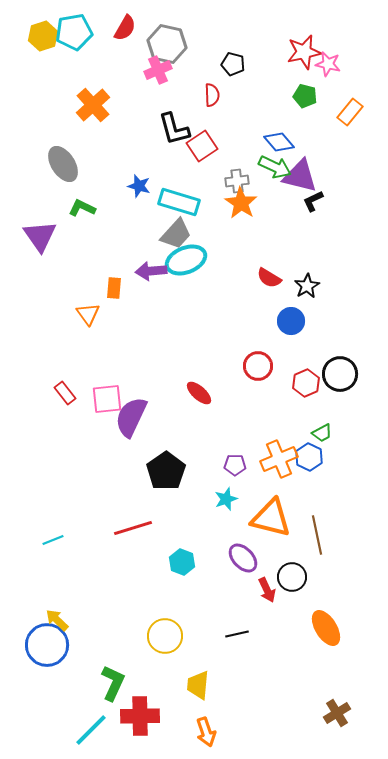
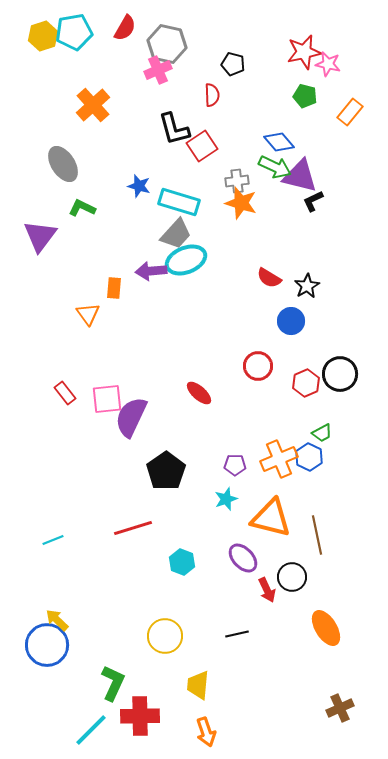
orange star at (241, 203): rotated 16 degrees counterclockwise
purple triangle at (40, 236): rotated 12 degrees clockwise
brown cross at (337, 713): moved 3 px right, 5 px up; rotated 8 degrees clockwise
